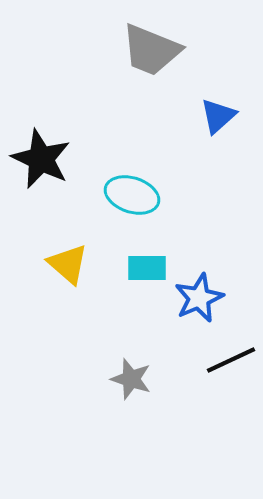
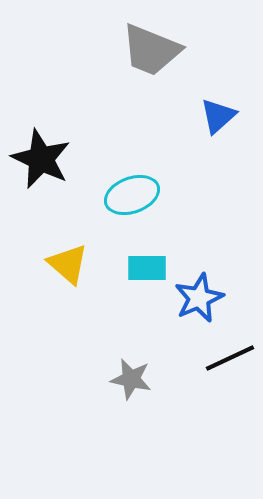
cyan ellipse: rotated 38 degrees counterclockwise
black line: moved 1 px left, 2 px up
gray star: rotated 6 degrees counterclockwise
